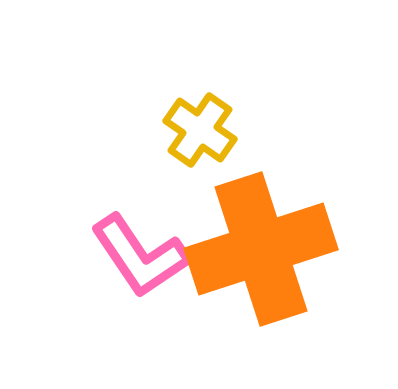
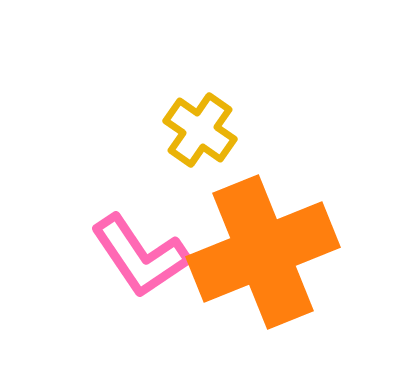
orange cross: moved 2 px right, 3 px down; rotated 4 degrees counterclockwise
